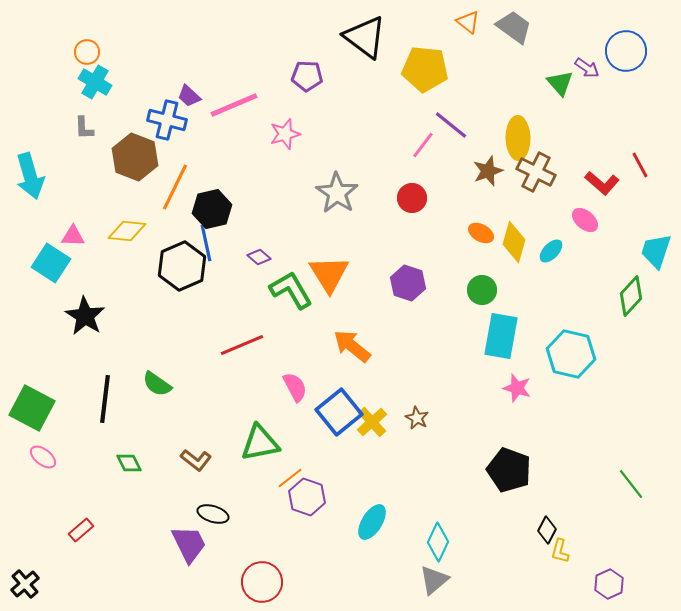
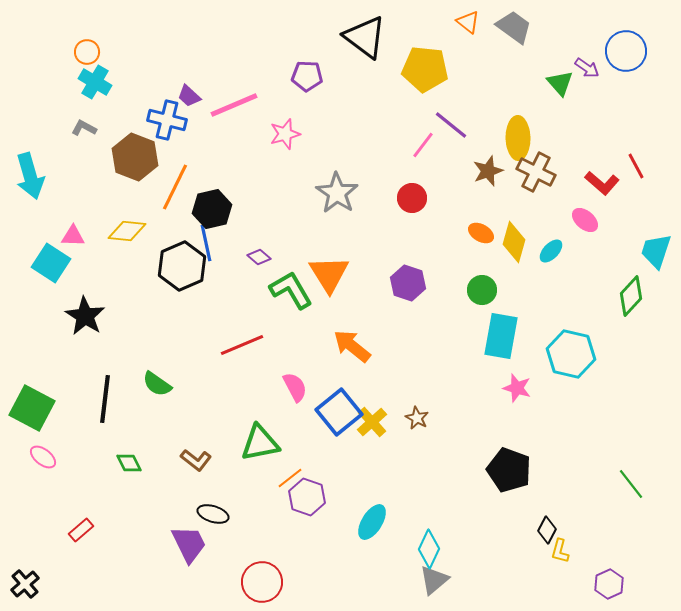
gray L-shape at (84, 128): rotated 120 degrees clockwise
red line at (640, 165): moved 4 px left, 1 px down
cyan diamond at (438, 542): moved 9 px left, 7 px down
